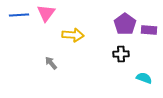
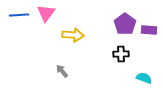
gray arrow: moved 11 px right, 8 px down
